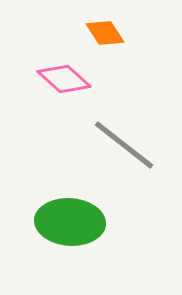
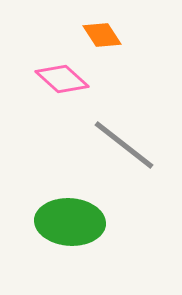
orange diamond: moved 3 px left, 2 px down
pink diamond: moved 2 px left
